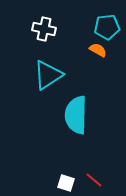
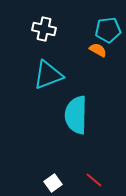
cyan pentagon: moved 1 px right, 3 px down
cyan triangle: rotated 12 degrees clockwise
white square: moved 13 px left; rotated 36 degrees clockwise
